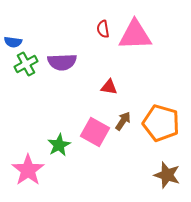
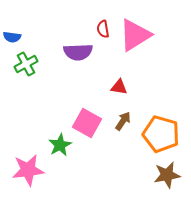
pink triangle: rotated 30 degrees counterclockwise
blue semicircle: moved 1 px left, 5 px up
purple semicircle: moved 16 px right, 10 px up
red triangle: moved 10 px right
orange pentagon: moved 11 px down
pink square: moved 8 px left, 9 px up
green star: moved 1 px right
pink star: rotated 28 degrees clockwise
brown star: rotated 28 degrees counterclockwise
